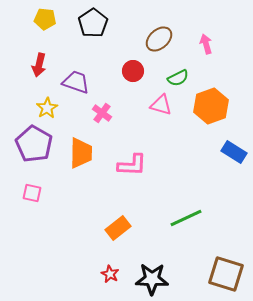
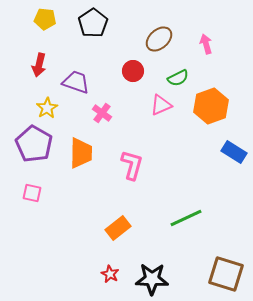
pink triangle: rotated 40 degrees counterclockwise
pink L-shape: rotated 76 degrees counterclockwise
